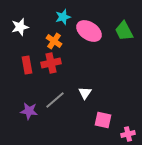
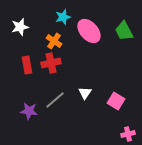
pink ellipse: rotated 15 degrees clockwise
pink square: moved 13 px right, 19 px up; rotated 18 degrees clockwise
